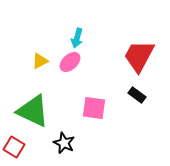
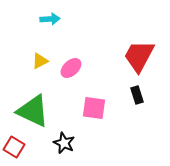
cyan arrow: moved 27 px left, 19 px up; rotated 108 degrees counterclockwise
pink ellipse: moved 1 px right, 6 px down
black rectangle: rotated 36 degrees clockwise
